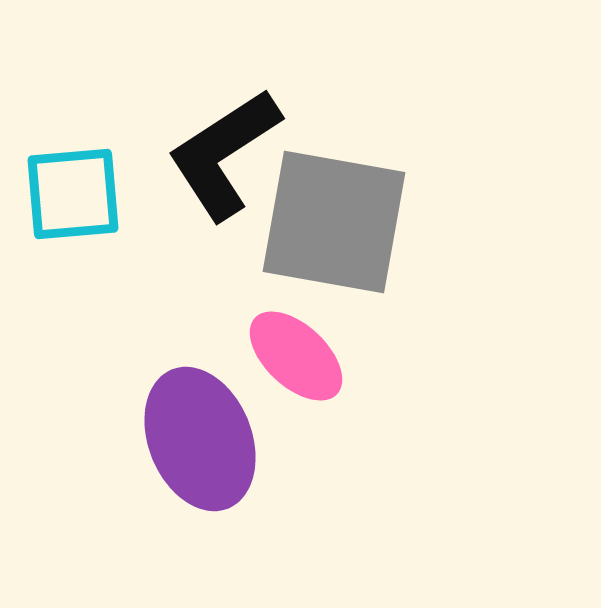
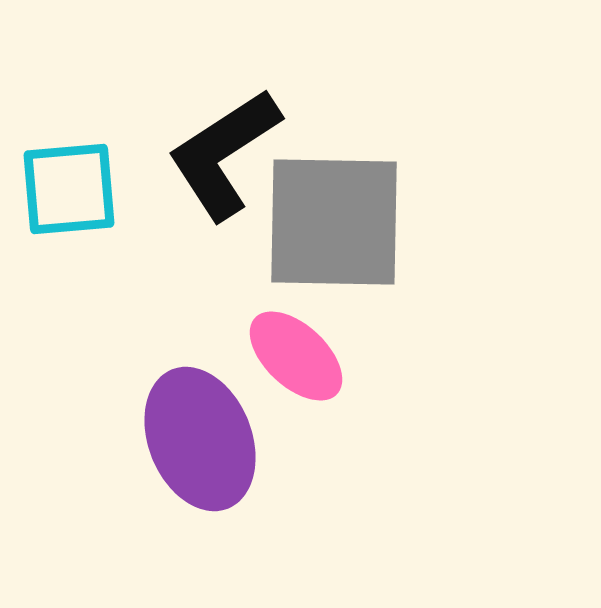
cyan square: moved 4 px left, 5 px up
gray square: rotated 9 degrees counterclockwise
